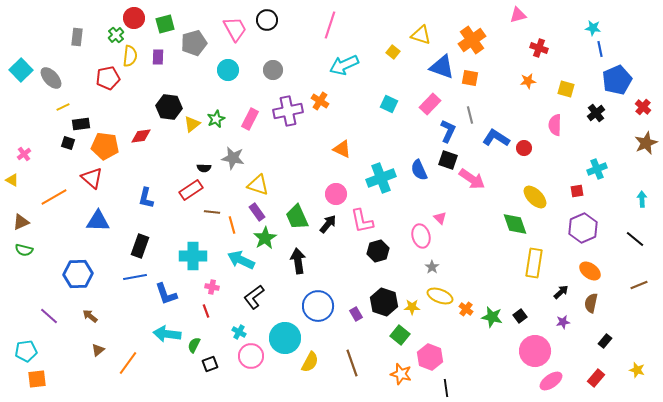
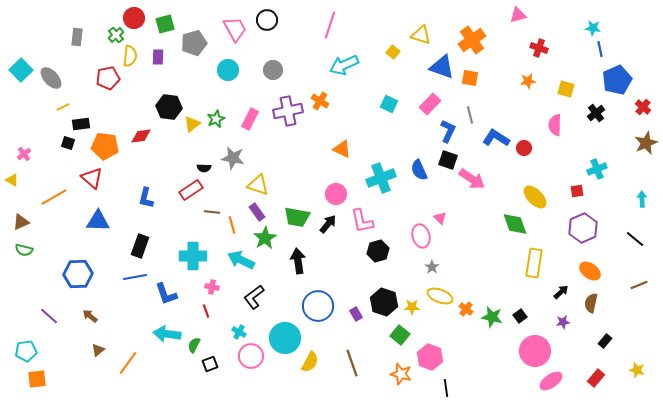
green trapezoid at (297, 217): rotated 56 degrees counterclockwise
